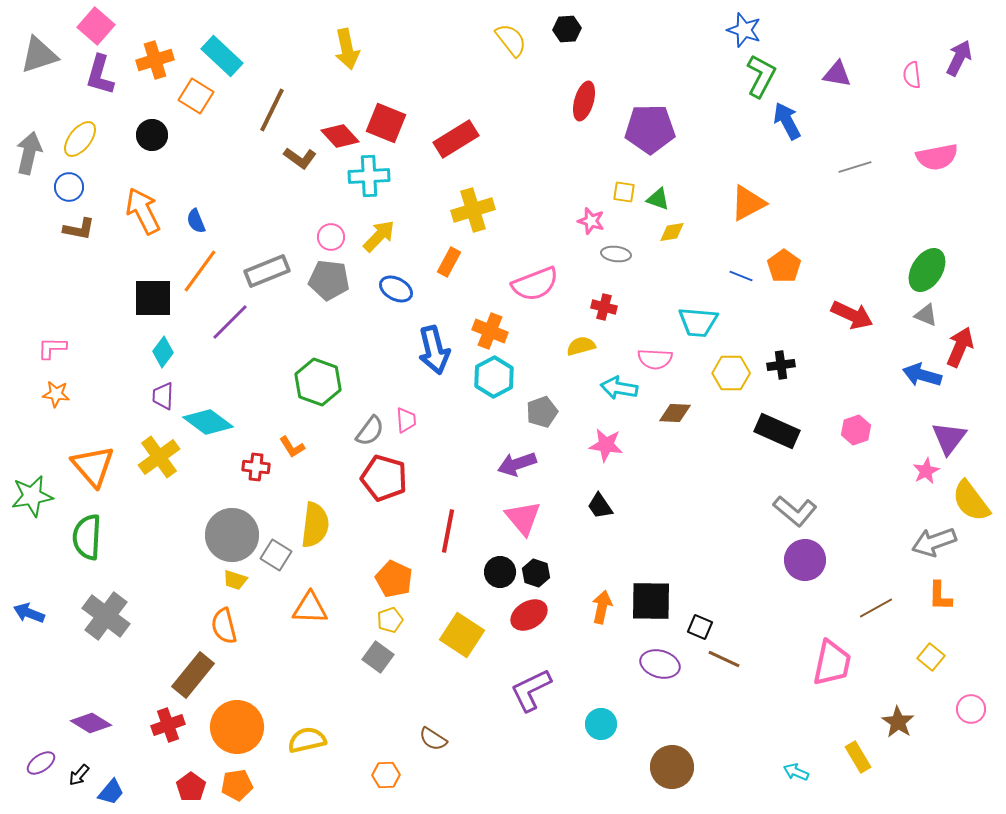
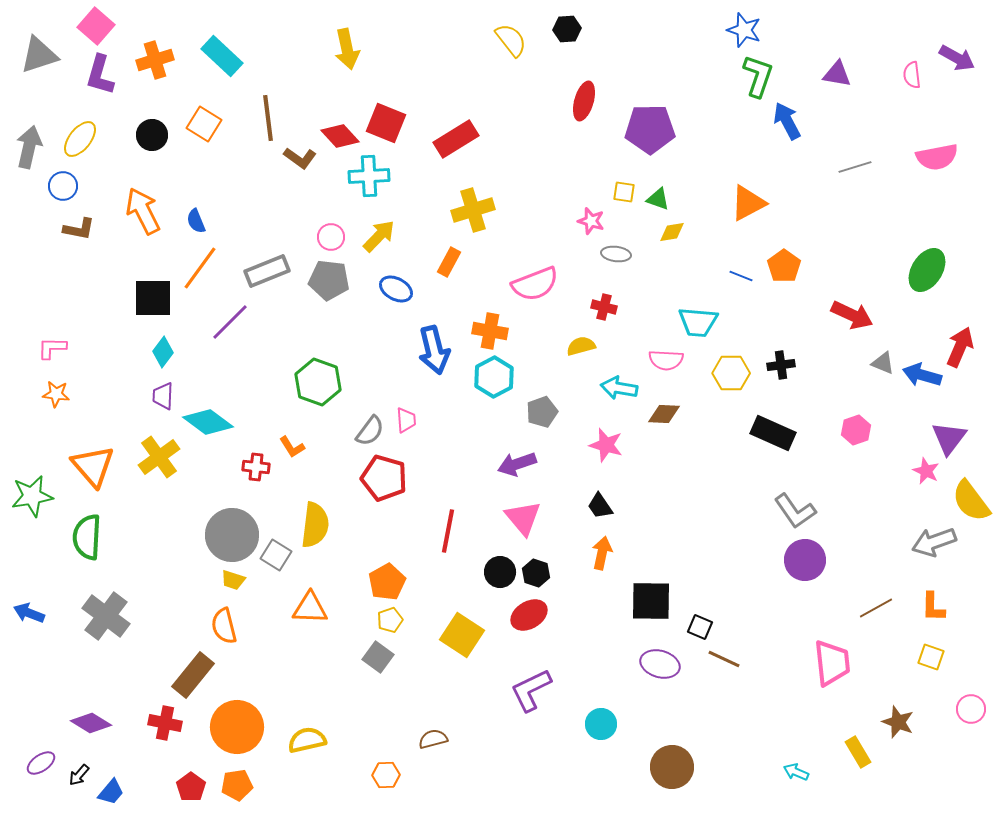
purple arrow at (959, 58): moved 2 px left; rotated 93 degrees clockwise
green L-shape at (761, 76): moved 3 px left; rotated 9 degrees counterclockwise
orange square at (196, 96): moved 8 px right, 28 px down
brown line at (272, 110): moved 4 px left, 8 px down; rotated 33 degrees counterclockwise
gray arrow at (29, 153): moved 6 px up
blue circle at (69, 187): moved 6 px left, 1 px up
orange line at (200, 271): moved 3 px up
gray triangle at (926, 315): moved 43 px left, 48 px down
orange cross at (490, 331): rotated 12 degrees counterclockwise
pink semicircle at (655, 359): moved 11 px right, 1 px down
brown diamond at (675, 413): moved 11 px left, 1 px down
black rectangle at (777, 431): moved 4 px left, 2 px down
pink star at (606, 445): rotated 8 degrees clockwise
pink star at (926, 471): rotated 20 degrees counterclockwise
gray L-shape at (795, 511): rotated 15 degrees clockwise
orange pentagon at (394, 579): moved 7 px left, 3 px down; rotated 18 degrees clockwise
yellow trapezoid at (235, 580): moved 2 px left
orange L-shape at (940, 596): moved 7 px left, 11 px down
orange arrow at (602, 607): moved 54 px up
yellow square at (931, 657): rotated 20 degrees counterclockwise
pink trapezoid at (832, 663): rotated 18 degrees counterclockwise
brown star at (898, 722): rotated 12 degrees counterclockwise
red cross at (168, 725): moved 3 px left, 2 px up; rotated 32 degrees clockwise
brown semicircle at (433, 739): rotated 132 degrees clockwise
yellow rectangle at (858, 757): moved 5 px up
